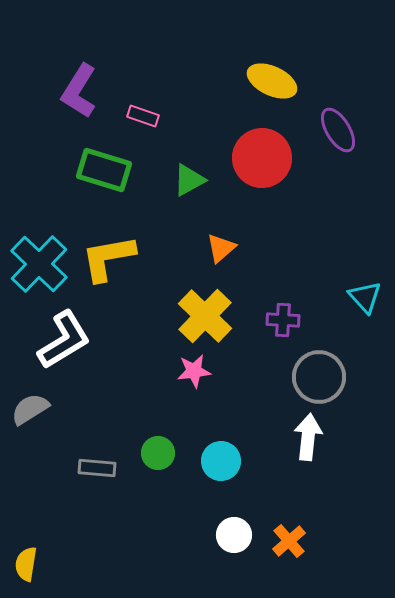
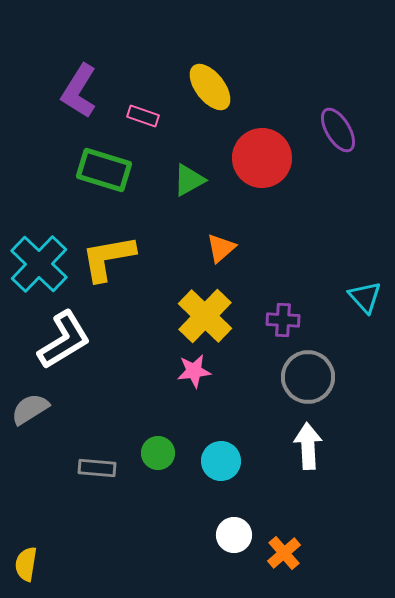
yellow ellipse: moved 62 px left, 6 px down; rotated 27 degrees clockwise
gray circle: moved 11 px left
white arrow: moved 9 px down; rotated 9 degrees counterclockwise
orange cross: moved 5 px left, 12 px down
